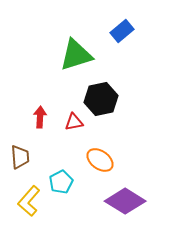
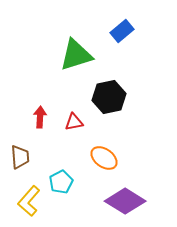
black hexagon: moved 8 px right, 2 px up
orange ellipse: moved 4 px right, 2 px up
